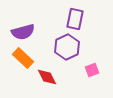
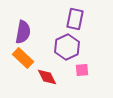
purple semicircle: rotated 65 degrees counterclockwise
pink square: moved 10 px left; rotated 16 degrees clockwise
